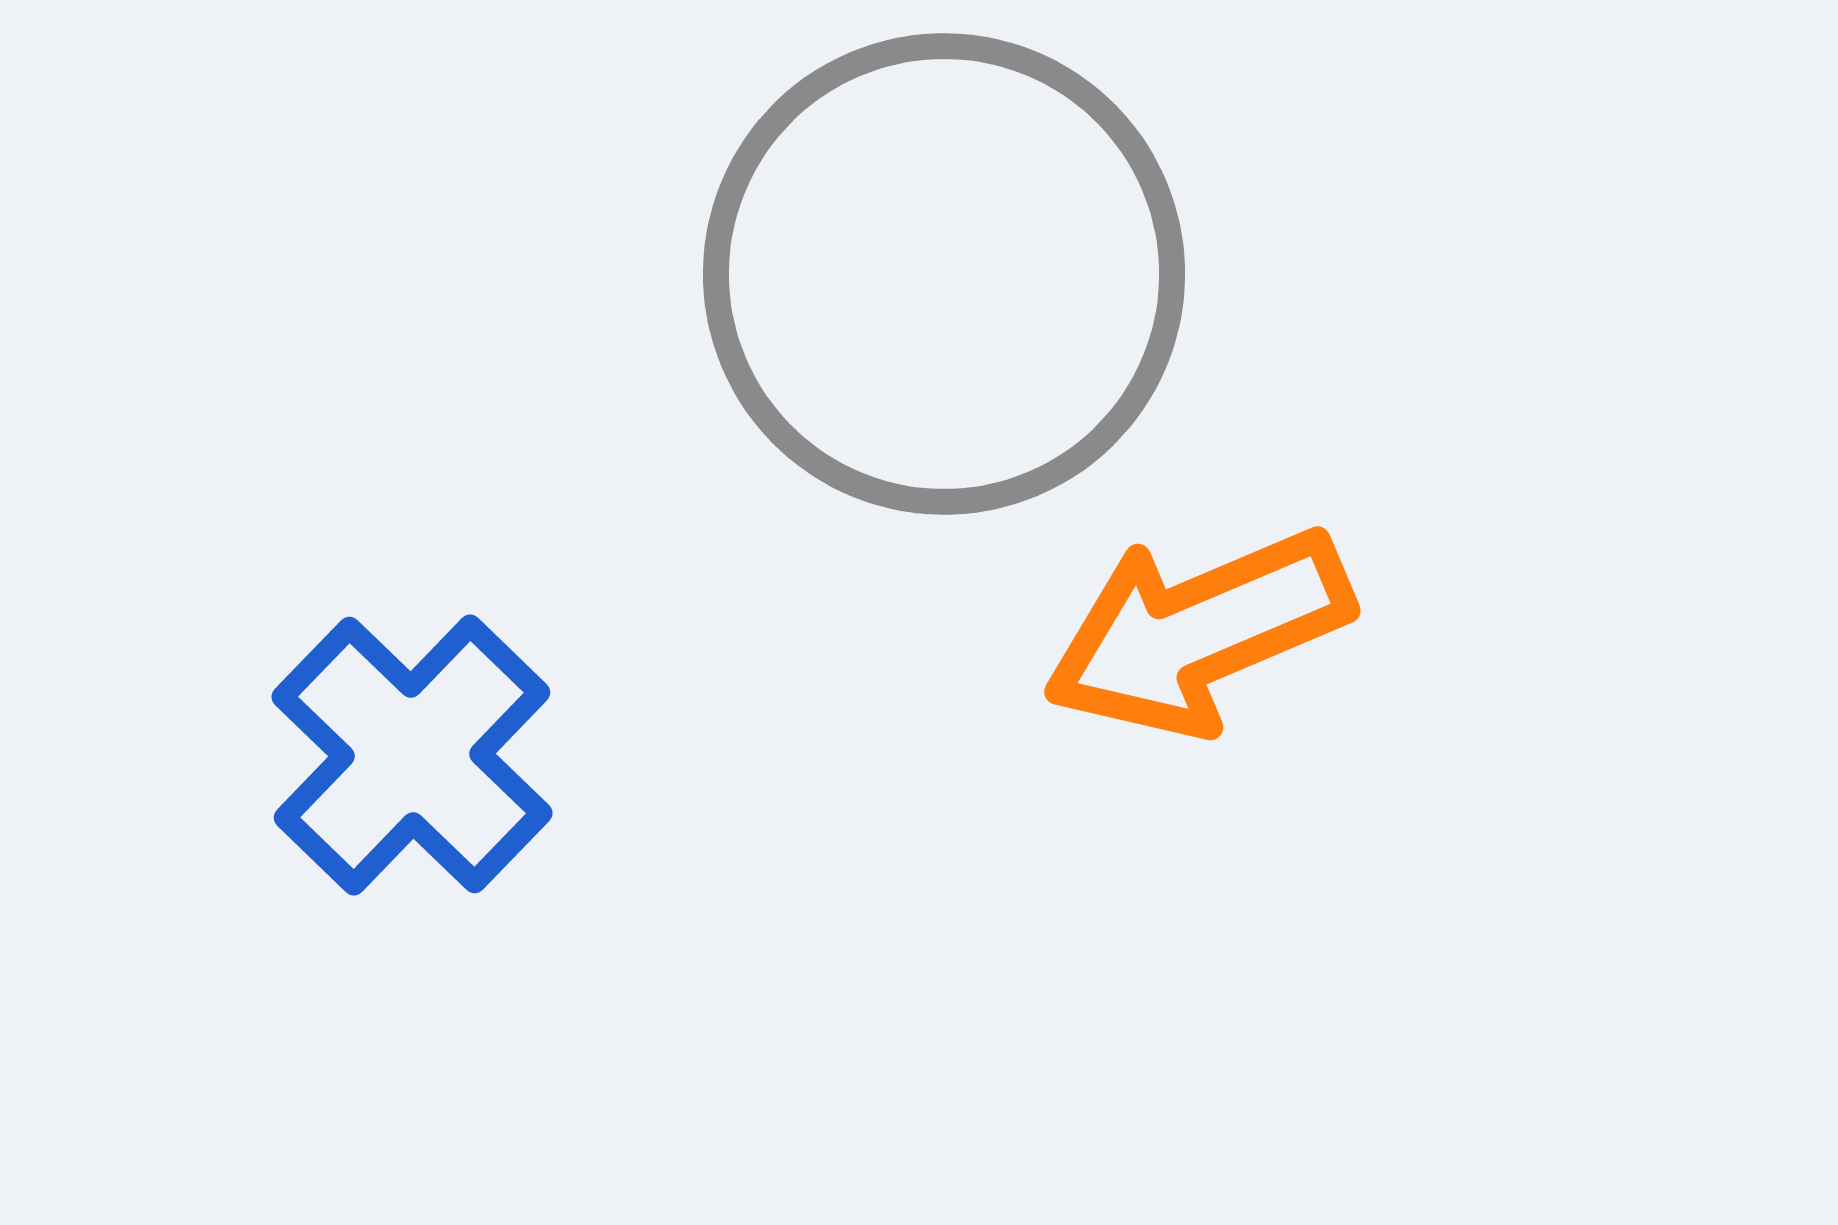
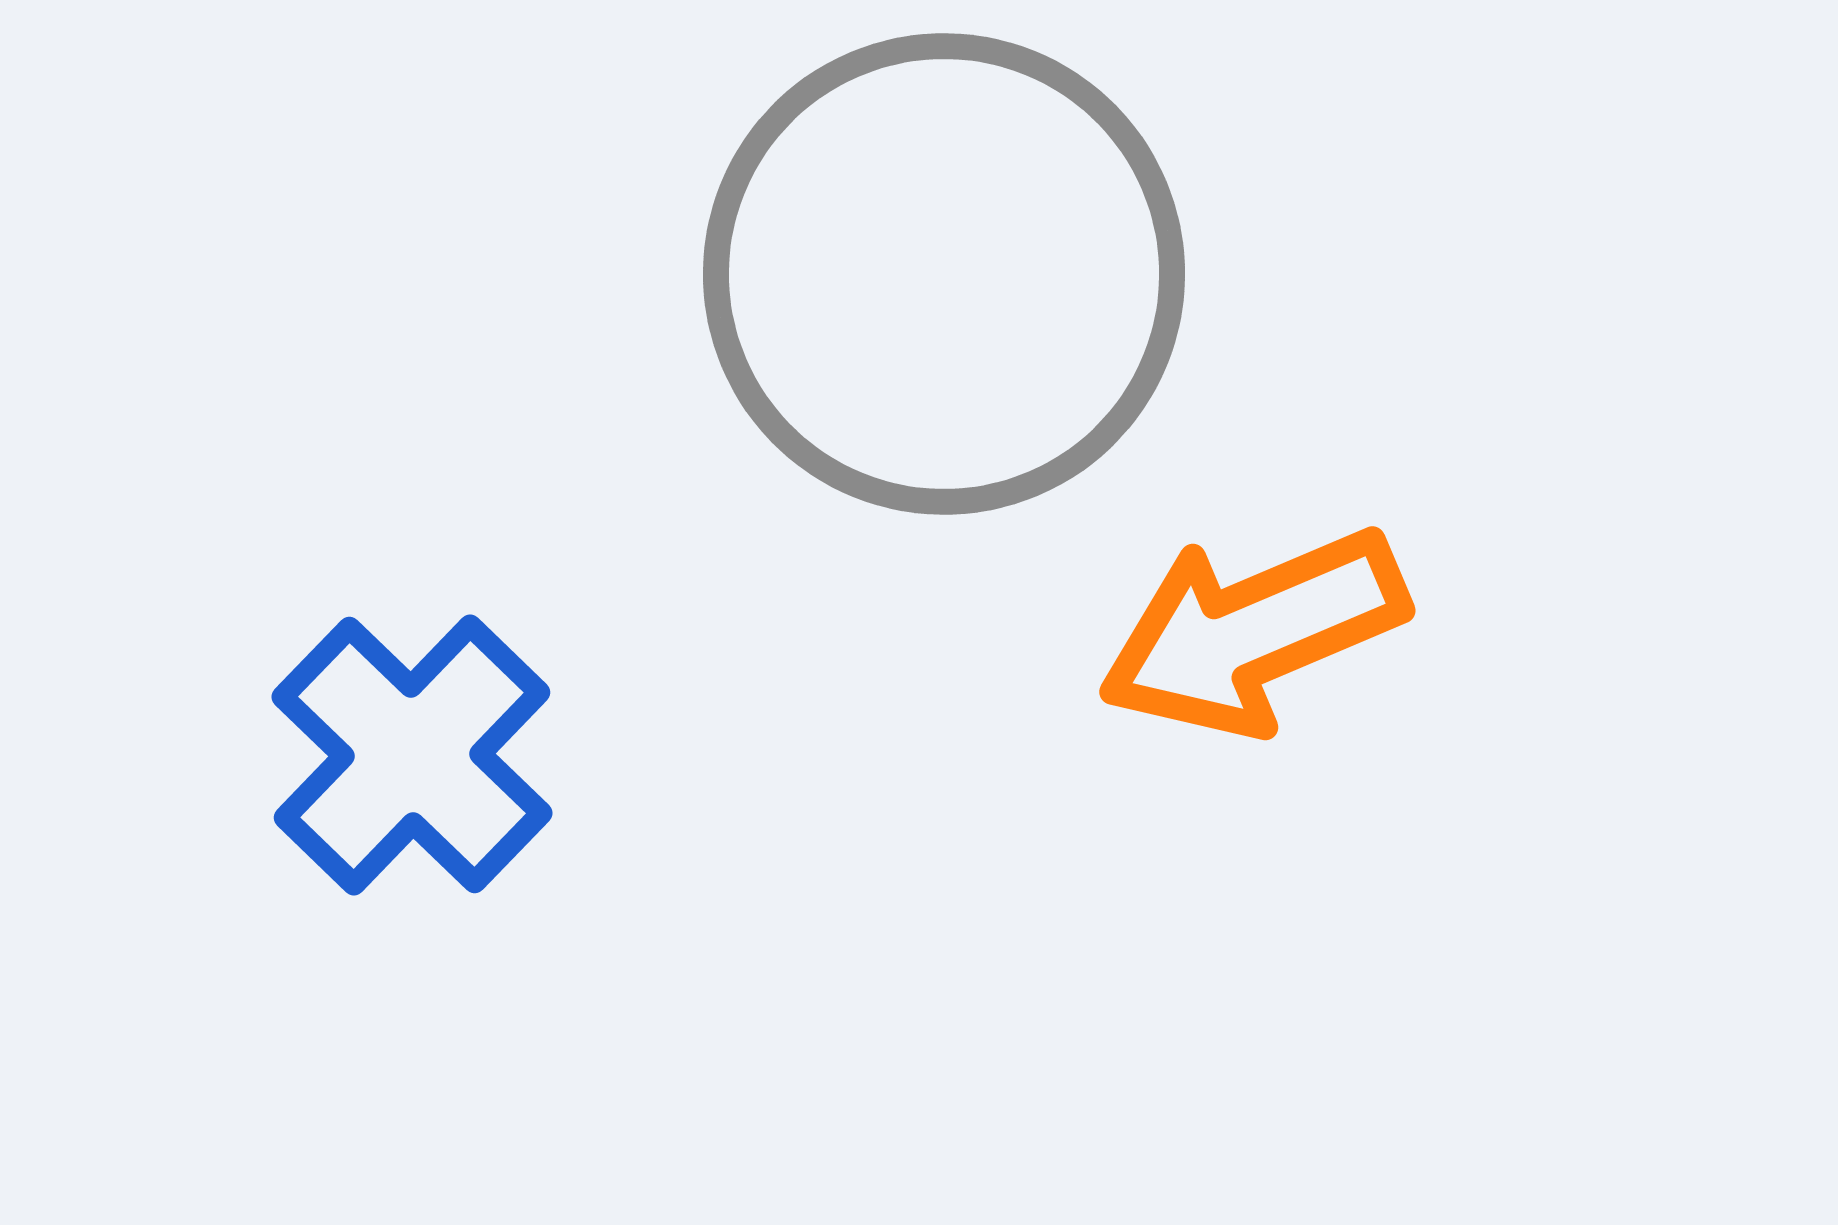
orange arrow: moved 55 px right
